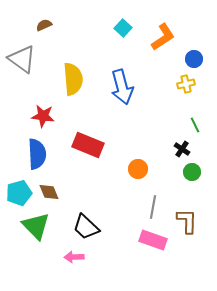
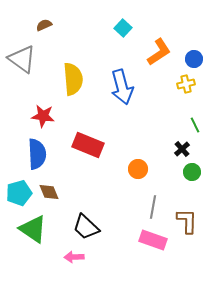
orange L-shape: moved 4 px left, 15 px down
black cross: rotated 14 degrees clockwise
green triangle: moved 3 px left, 3 px down; rotated 12 degrees counterclockwise
